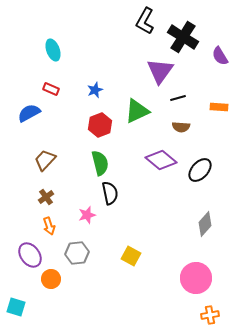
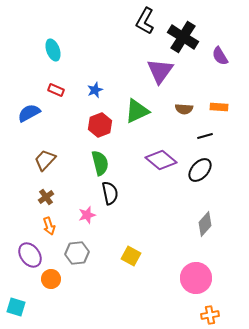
red rectangle: moved 5 px right, 1 px down
black line: moved 27 px right, 38 px down
brown semicircle: moved 3 px right, 18 px up
